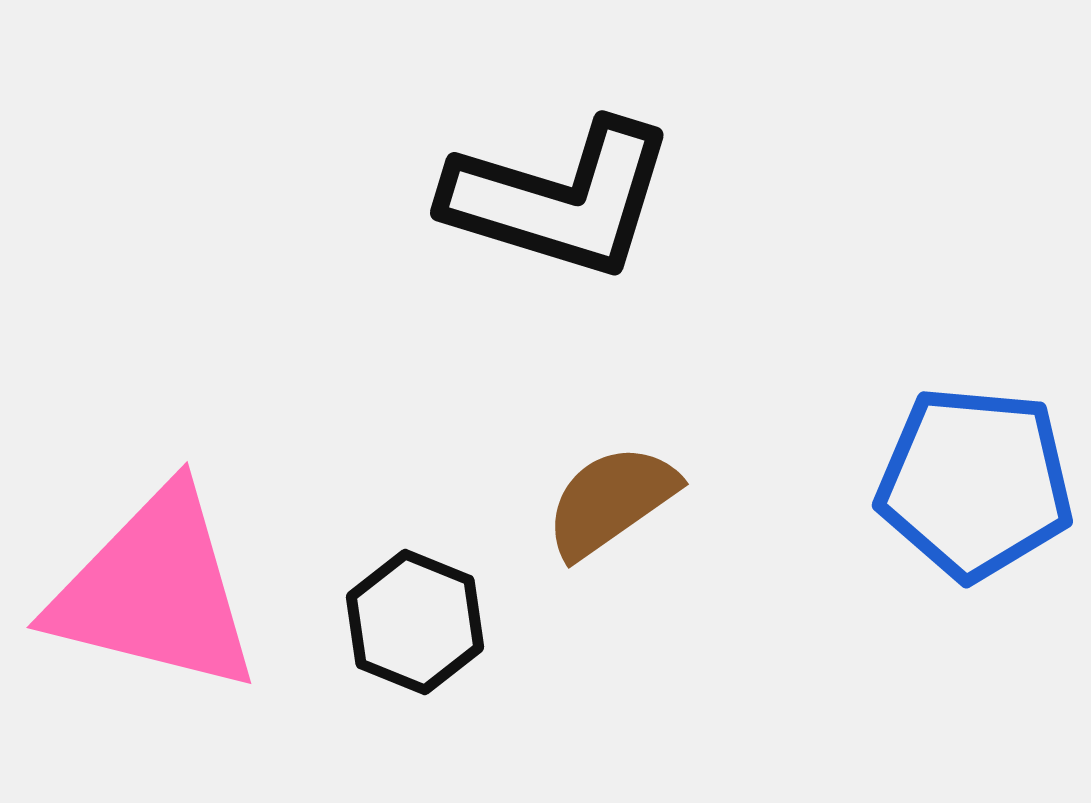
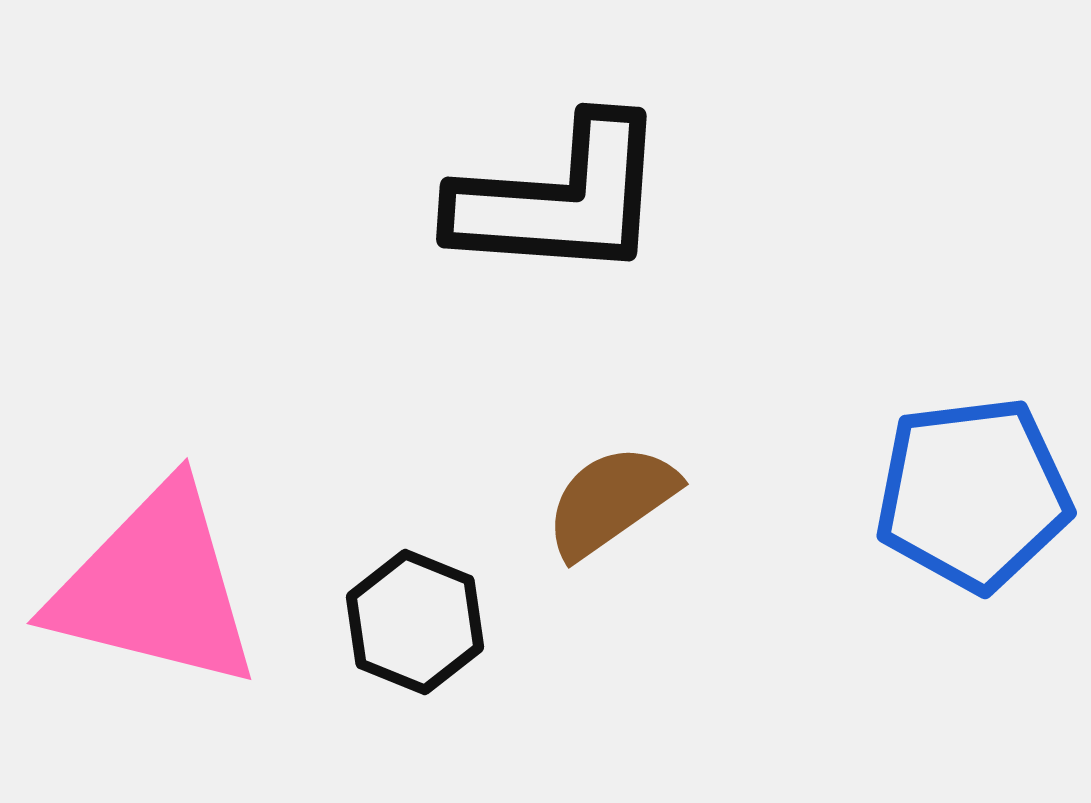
black L-shape: rotated 13 degrees counterclockwise
blue pentagon: moved 2 px left, 11 px down; rotated 12 degrees counterclockwise
pink triangle: moved 4 px up
